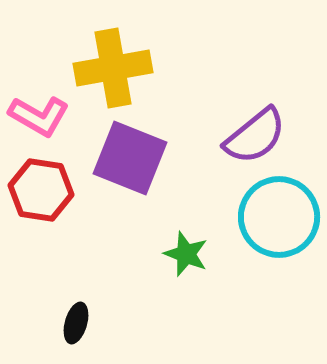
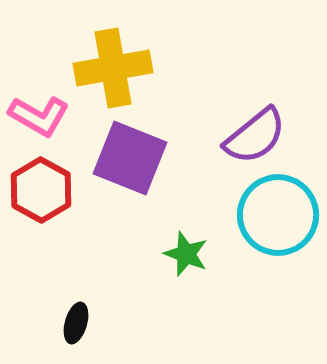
red hexagon: rotated 20 degrees clockwise
cyan circle: moved 1 px left, 2 px up
